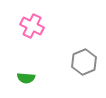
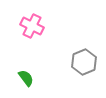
green semicircle: rotated 132 degrees counterclockwise
